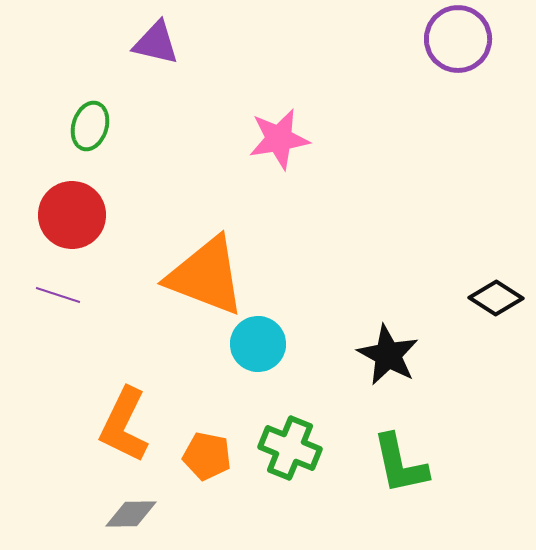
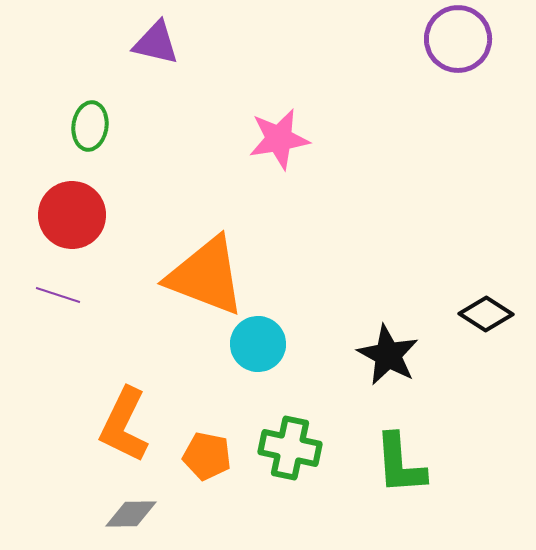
green ellipse: rotated 9 degrees counterclockwise
black diamond: moved 10 px left, 16 px down
green cross: rotated 10 degrees counterclockwise
green L-shape: rotated 8 degrees clockwise
